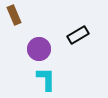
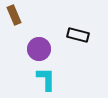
black rectangle: rotated 45 degrees clockwise
